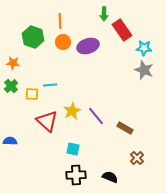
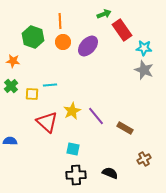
green arrow: rotated 112 degrees counterclockwise
purple ellipse: rotated 30 degrees counterclockwise
orange star: moved 2 px up
red triangle: moved 1 px down
brown cross: moved 7 px right, 1 px down; rotated 16 degrees clockwise
black semicircle: moved 4 px up
